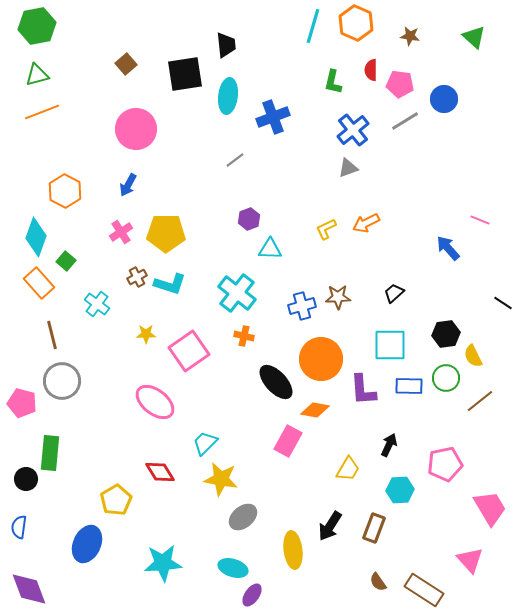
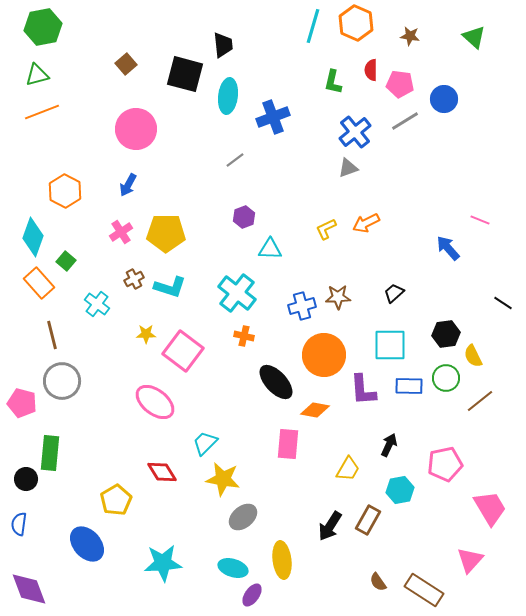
green hexagon at (37, 26): moved 6 px right, 1 px down
black trapezoid at (226, 45): moved 3 px left
black square at (185, 74): rotated 24 degrees clockwise
blue cross at (353, 130): moved 2 px right, 2 px down
purple hexagon at (249, 219): moved 5 px left, 2 px up
cyan diamond at (36, 237): moved 3 px left
brown cross at (137, 277): moved 3 px left, 2 px down
cyan L-shape at (170, 284): moved 3 px down
pink square at (189, 351): moved 6 px left; rotated 18 degrees counterclockwise
orange circle at (321, 359): moved 3 px right, 4 px up
pink rectangle at (288, 441): moved 3 px down; rotated 24 degrees counterclockwise
red diamond at (160, 472): moved 2 px right
yellow star at (221, 479): moved 2 px right
cyan hexagon at (400, 490): rotated 8 degrees counterclockwise
blue semicircle at (19, 527): moved 3 px up
brown rectangle at (374, 528): moved 6 px left, 8 px up; rotated 8 degrees clockwise
blue ellipse at (87, 544): rotated 66 degrees counterclockwise
yellow ellipse at (293, 550): moved 11 px left, 10 px down
pink triangle at (470, 560): rotated 24 degrees clockwise
